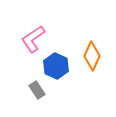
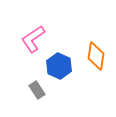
orange diamond: moved 4 px right; rotated 16 degrees counterclockwise
blue hexagon: moved 3 px right
